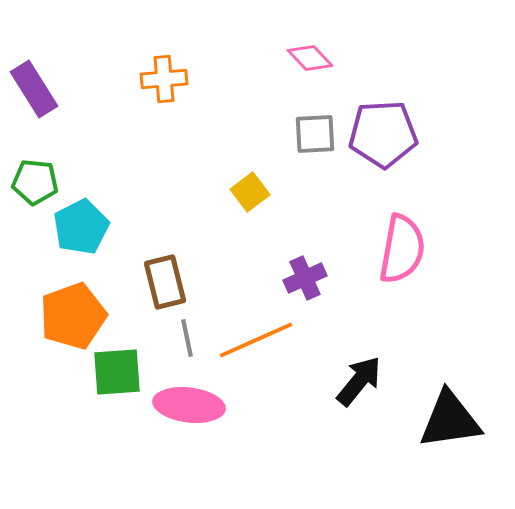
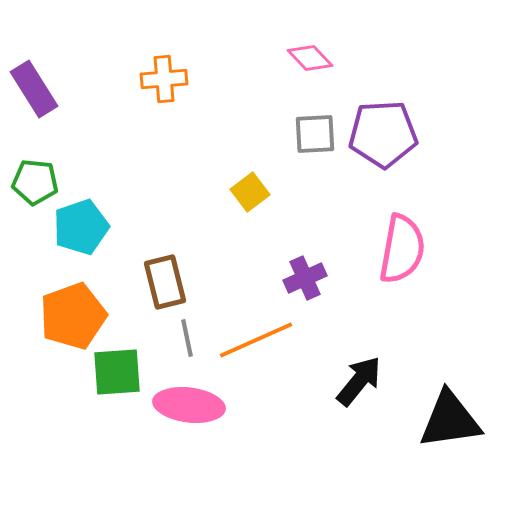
cyan pentagon: rotated 8 degrees clockwise
